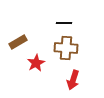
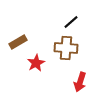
black line: moved 7 px right, 1 px up; rotated 42 degrees counterclockwise
red arrow: moved 7 px right, 2 px down
